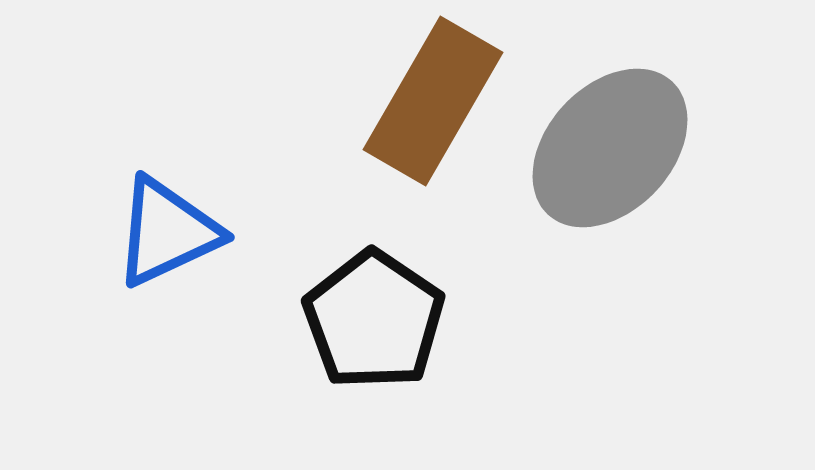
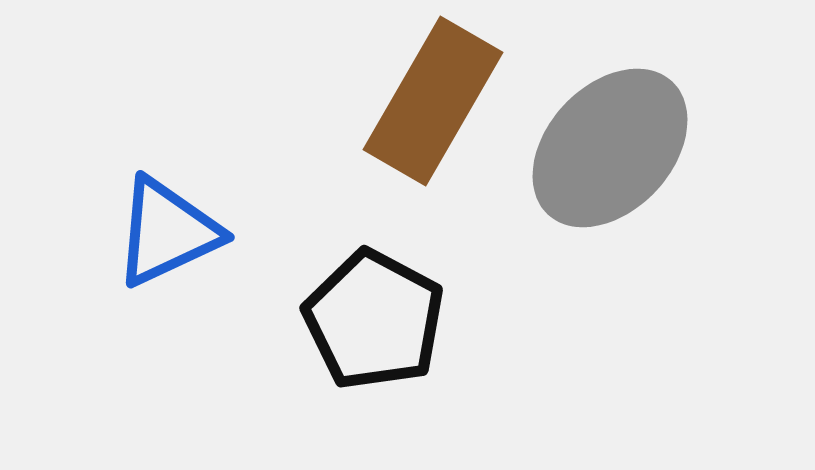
black pentagon: rotated 6 degrees counterclockwise
